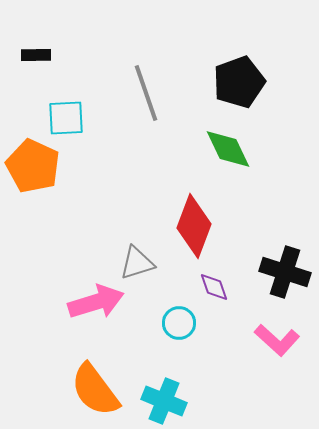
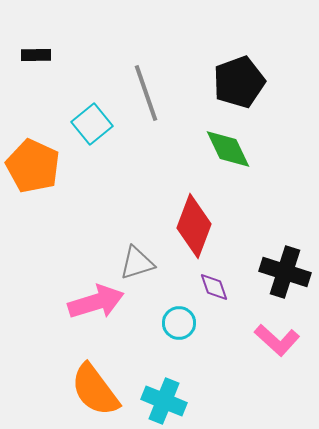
cyan square: moved 26 px right, 6 px down; rotated 36 degrees counterclockwise
